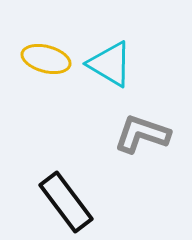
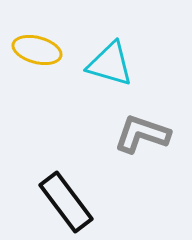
yellow ellipse: moved 9 px left, 9 px up
cyan triangle: rotated 15 degrees counterclockwise
